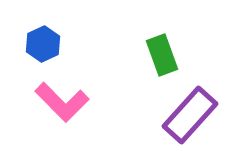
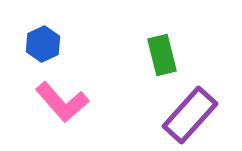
green rectangle: rotated 6 degrees clockwise
pink L-shape: rotated 4 degrees clockwise
